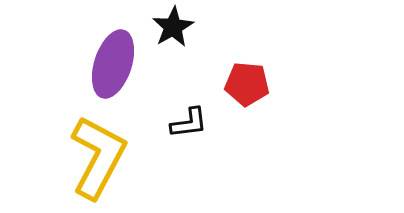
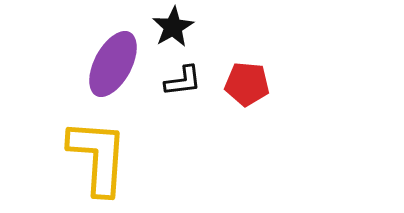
purple ellipse: rotated 10 degrees clockwise
black L-shape: moved 6 px left, 42 px up
yellow L-shape: rotated 24 degrees counterclockwise
